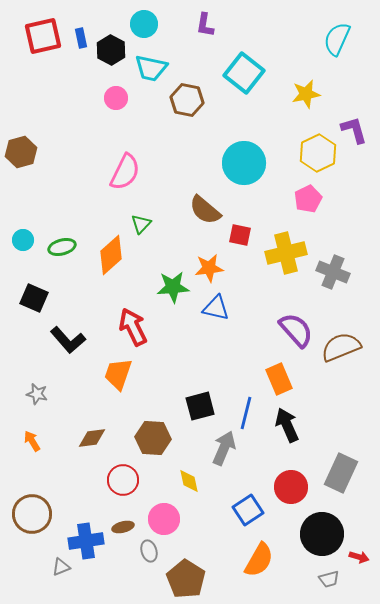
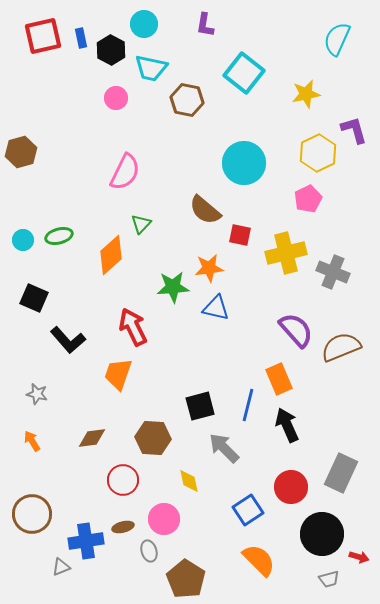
green ellipse at (62, 247): moved 3 px left, 11 px up
blue line at (246, 413): moved 2 px right, 8 px up
gray arrow at (224, 448): rotated 68 degrees counterclockwise
orange semicircle at (259, 560): rotated 75 degrees counterclockwise
